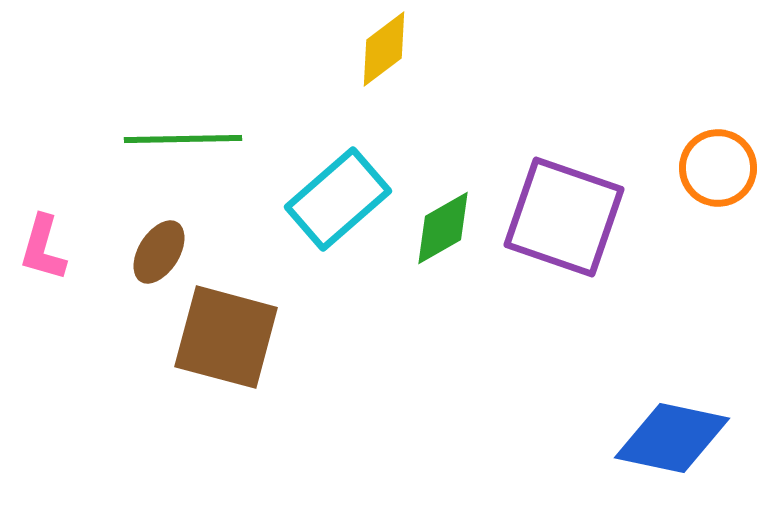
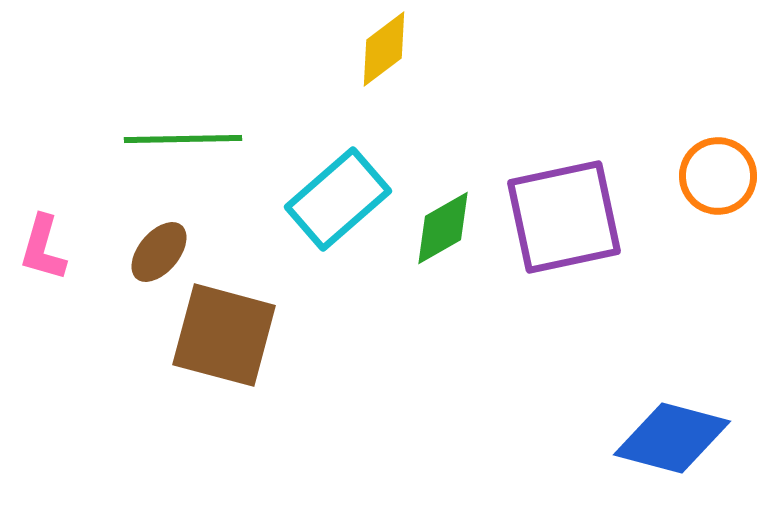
orange circle: moved 8 px down
purple square: rotated 31 degrees counterclockwise
brown ellipse: rotated 8 degrees clockwise
brown square: moved 2 px left, 2 px up
blue diamond: rotated 3 degrees clockwise
